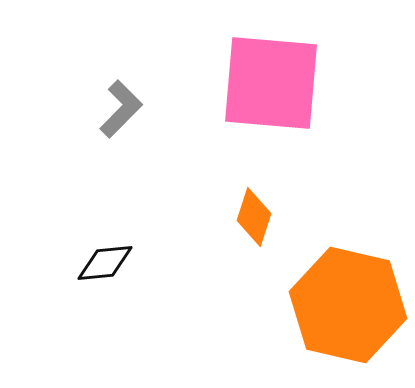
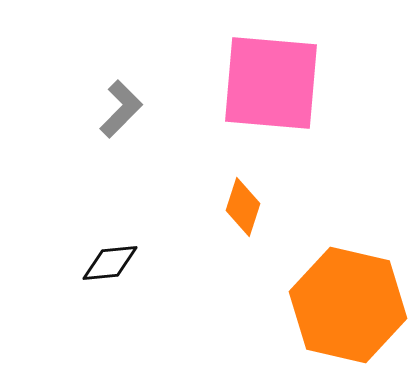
orange diamond: moved 11 px left, 10 px up
black diamond: moved 5 px right
